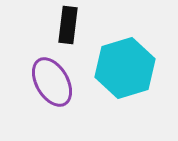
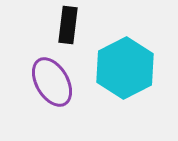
cyan hexagon: rotated 10 degrees counterclockwise
